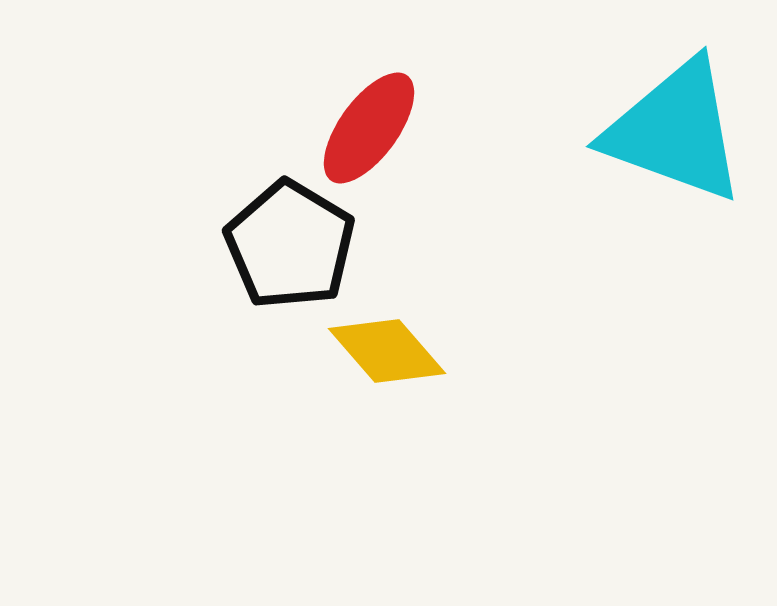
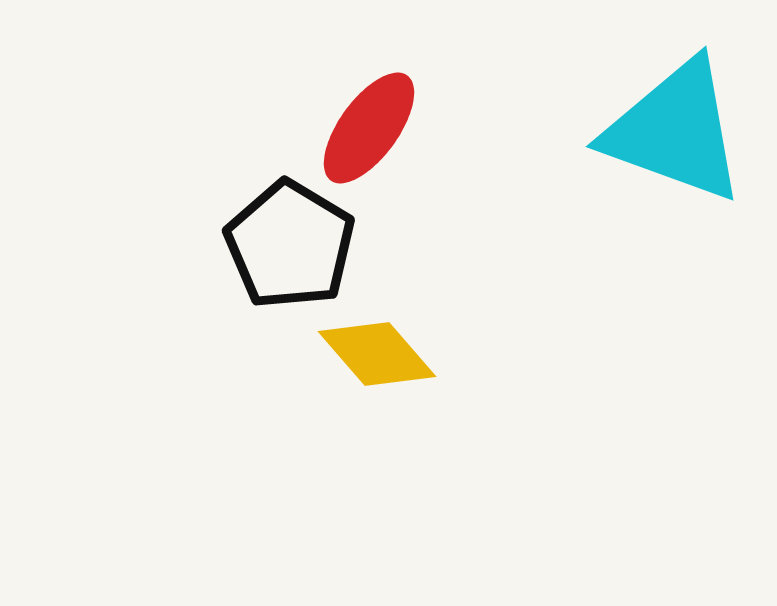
yellow diamond: moved 10 px left, 3 px down
